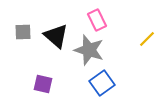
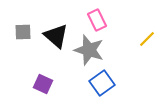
purple square: rotated 12 degrees clockwise
